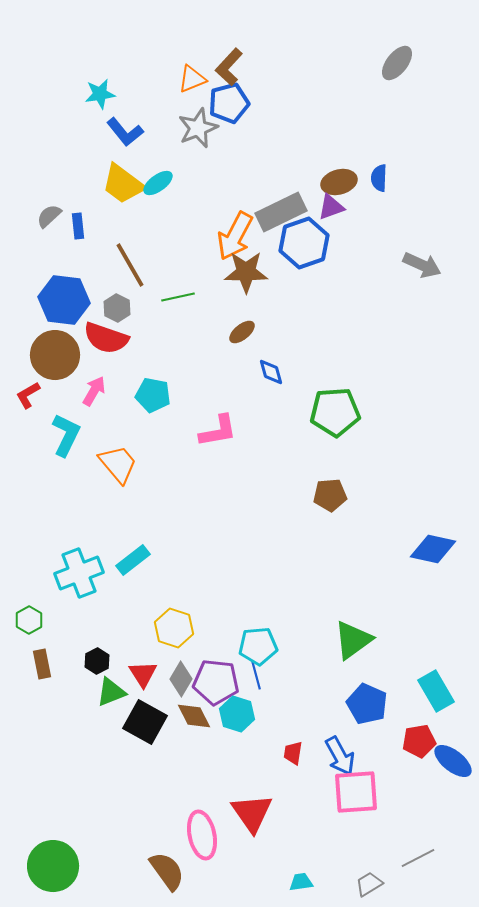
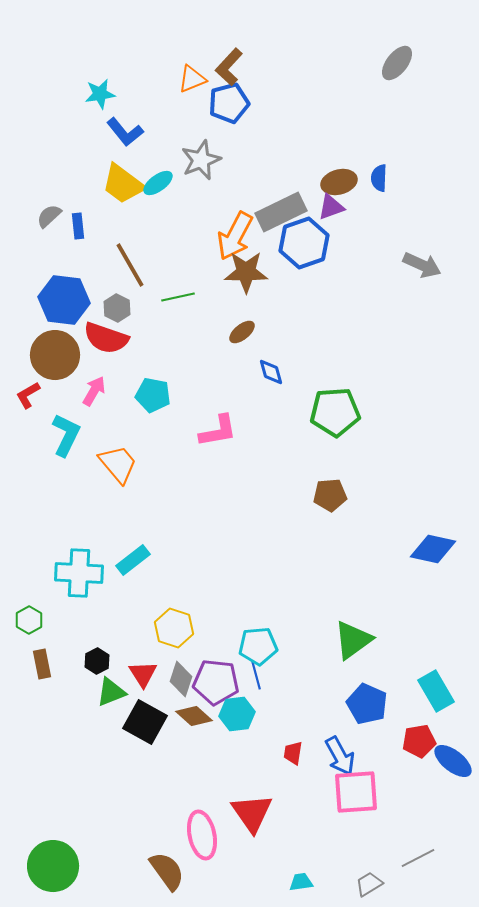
gray star at (198, 128): moved 3 px right, 32 px down
cyan cross at (79, 573): rotated 24 degrees clockwise
gray diamond at (181, 679): rotated 12 degrees counterclockwise
cyan hexagon at (237, 714): rotated 24 degrees counterclockwise
brown diamond at (194, 716): rotated 21 degrees counterclockwise
